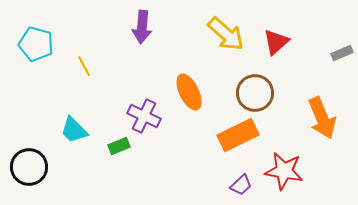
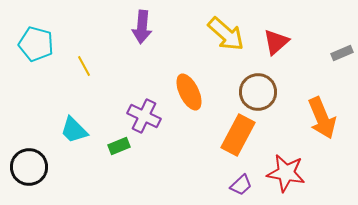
brown circle: moved 3 px right, 1 px up
orange rectangle: rotated 36 degrees counterclockwise
red star: moved 2 px right, 2 px down
